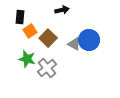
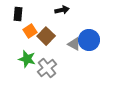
black rectangle: moved 2 px left, 3 px up
brown square: moved 2 px left, 2 px up
